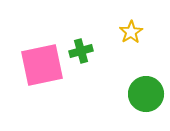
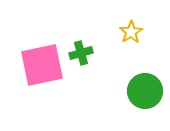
green cross: moved 2 px down
green circle: moved 1 px left, 3 px up
